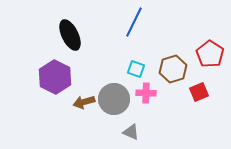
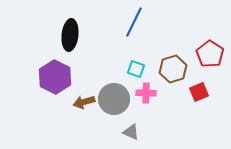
black ellipse: rotated 32 degrees clockwise
